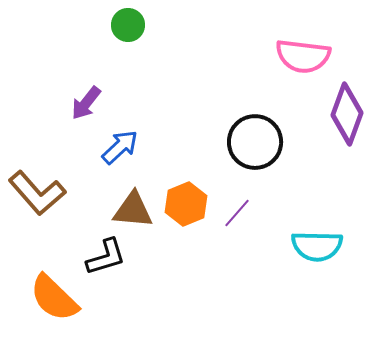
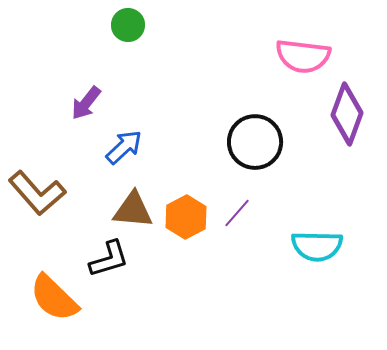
blue arrow: moved 4 px right
orange hexagon: moved 13 px down; rotated 6 degrees counterclockwise
black L-shape: moved 3 px right, 2 px down
